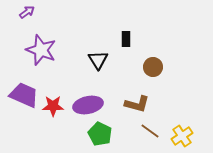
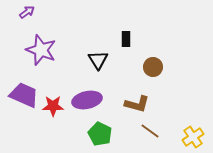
purple ellipse: moved 1 px left, 5 px up
yellow cross: moved 11 px right, 1 px down
